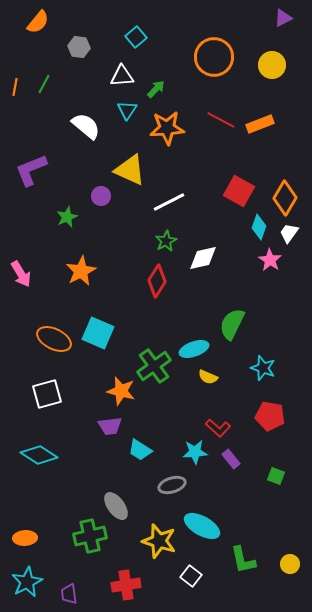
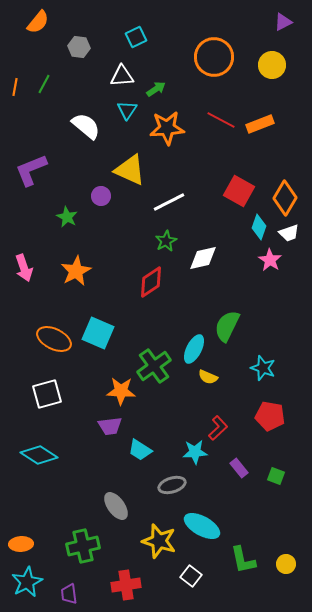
purple triangle at (283, 18): moved 4 px down
cyan square at (136, 37): rotated 15 degrees clockwise
green arrow at (156, 89): rotated 12 degrees clockwise
green star at (67, 217): rotated 20 degrees counterclockwise
white trapezoid at (289, 233): rotated 145 degrees counterclockwise
orange star at (81, 271): moved 5 px left
pink arrow at (21, 274): moved 3 px right, 6 px up; rotated 12 degrees clockwise
red diamond at (157, 281): moved 6 px left, 1 px down; rotated 24 degrees clockwise
green semicircle at (232, 324): moved 5 px left, 2 px down
cyan ellipse at (194, 349): rotated 44 degrees counterclockwise
orange star at (121, 391): rotated 12 degrees counterclockwise
red L-shape at (218, 428): rotated 85 degrees counterclockwise
purple rectangle at (231, 459): moved 8 px right, 9 px down
green cross at (90, 536): moved 7 px left, 10 px down
orange ellipse at (25, 538): moved 4 px left, 6 px down
yellow circle at (290, 564): moved 4 px left
